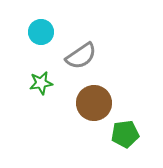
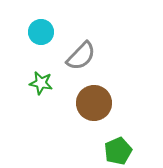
gray semicircle: rotated 12 degrees counterclockwise
green star: rotated 20 degrees clockwise
green pentagon: moved 7 px left, 17 px down; rotated 16 degrees counterclockwise
